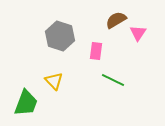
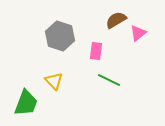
pink triangle: rotated 18 degrees clockwise
green line: moved 4 px left
